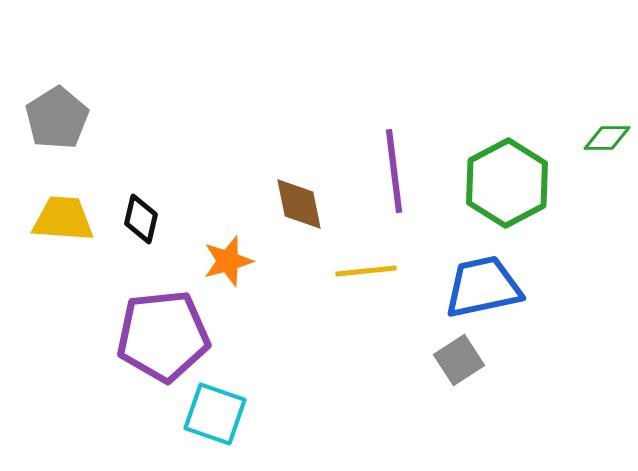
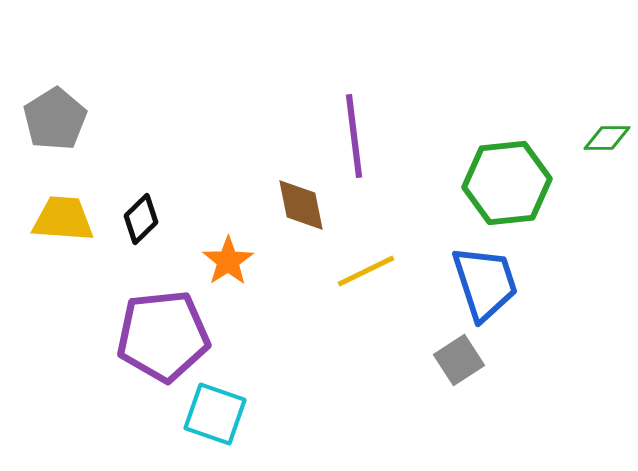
gray pentagon: moved 2 px left, 1 px down
purple line: moved 40 px left, 35 px up
green hexagon: rotated 22 degrees clockwise
brown diamond: moved 2 px right, 1 px down
black diamond: rotated 33 degrees clockwise
orange star: rotated 18 degrees counterclockwise
yellow line: rotated 20 degrees counterclockwise
blue trapezoid: moved 2 px right, 4 px up; rotated 84 degrees clockwise
